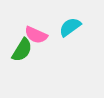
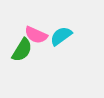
cyan semicircle: moved 9 px left, 9 px down
